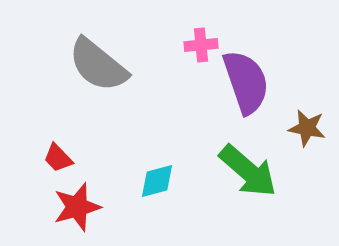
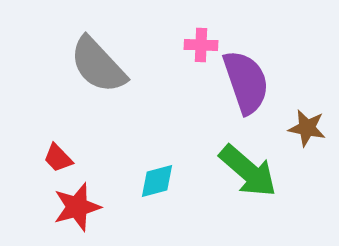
pink cross: rotated 8 degrees clockwise
gray semicircle: rotated 8 degrees clockwise
